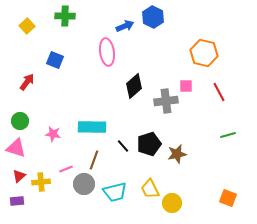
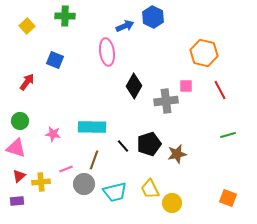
black diamond: rotated 20 degrees counterclockwise
red line: moved 1 px right, 2 px up
